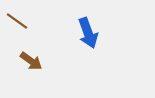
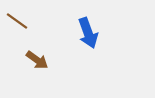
brown arrow: moved 6 px right, 1 px up
